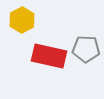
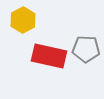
yellow hexagon: moved 1 px right
